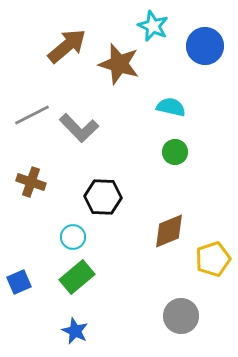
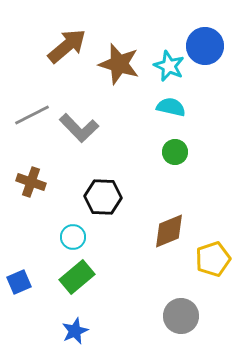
cyan star: moved 16 px right, 40 px down
blue star: rotated 24 degrees clockwise
